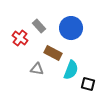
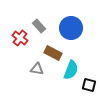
black square: moved 1 px right, 1 px down
